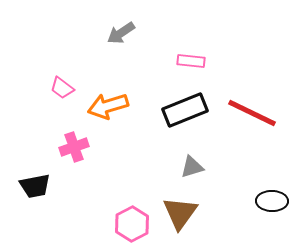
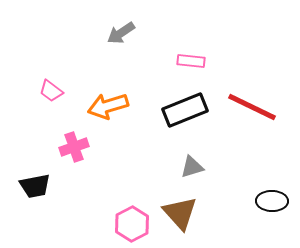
pink trapezoid: moved 11 px left, 3 px down
red line: moved 6 px up
brown triangle: rotated 18 degrees counterclockwise
